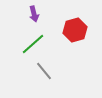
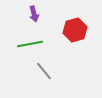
green line: moved 3 px left; rotated 30 degrees clockwise
